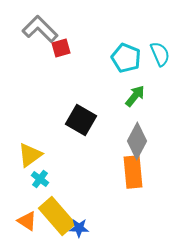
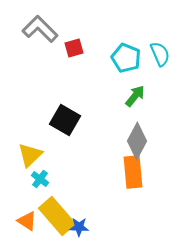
red square: moved 13 px right
black square: moved 16 px left
yellow triangle: rotated 8 degrees counterclockwise
blue star: moved 1 px up
